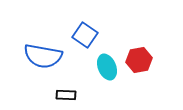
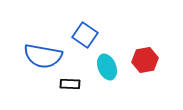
red hexagon: moved 6 px right
black rectangle: moved 4 px right, 11 px up
